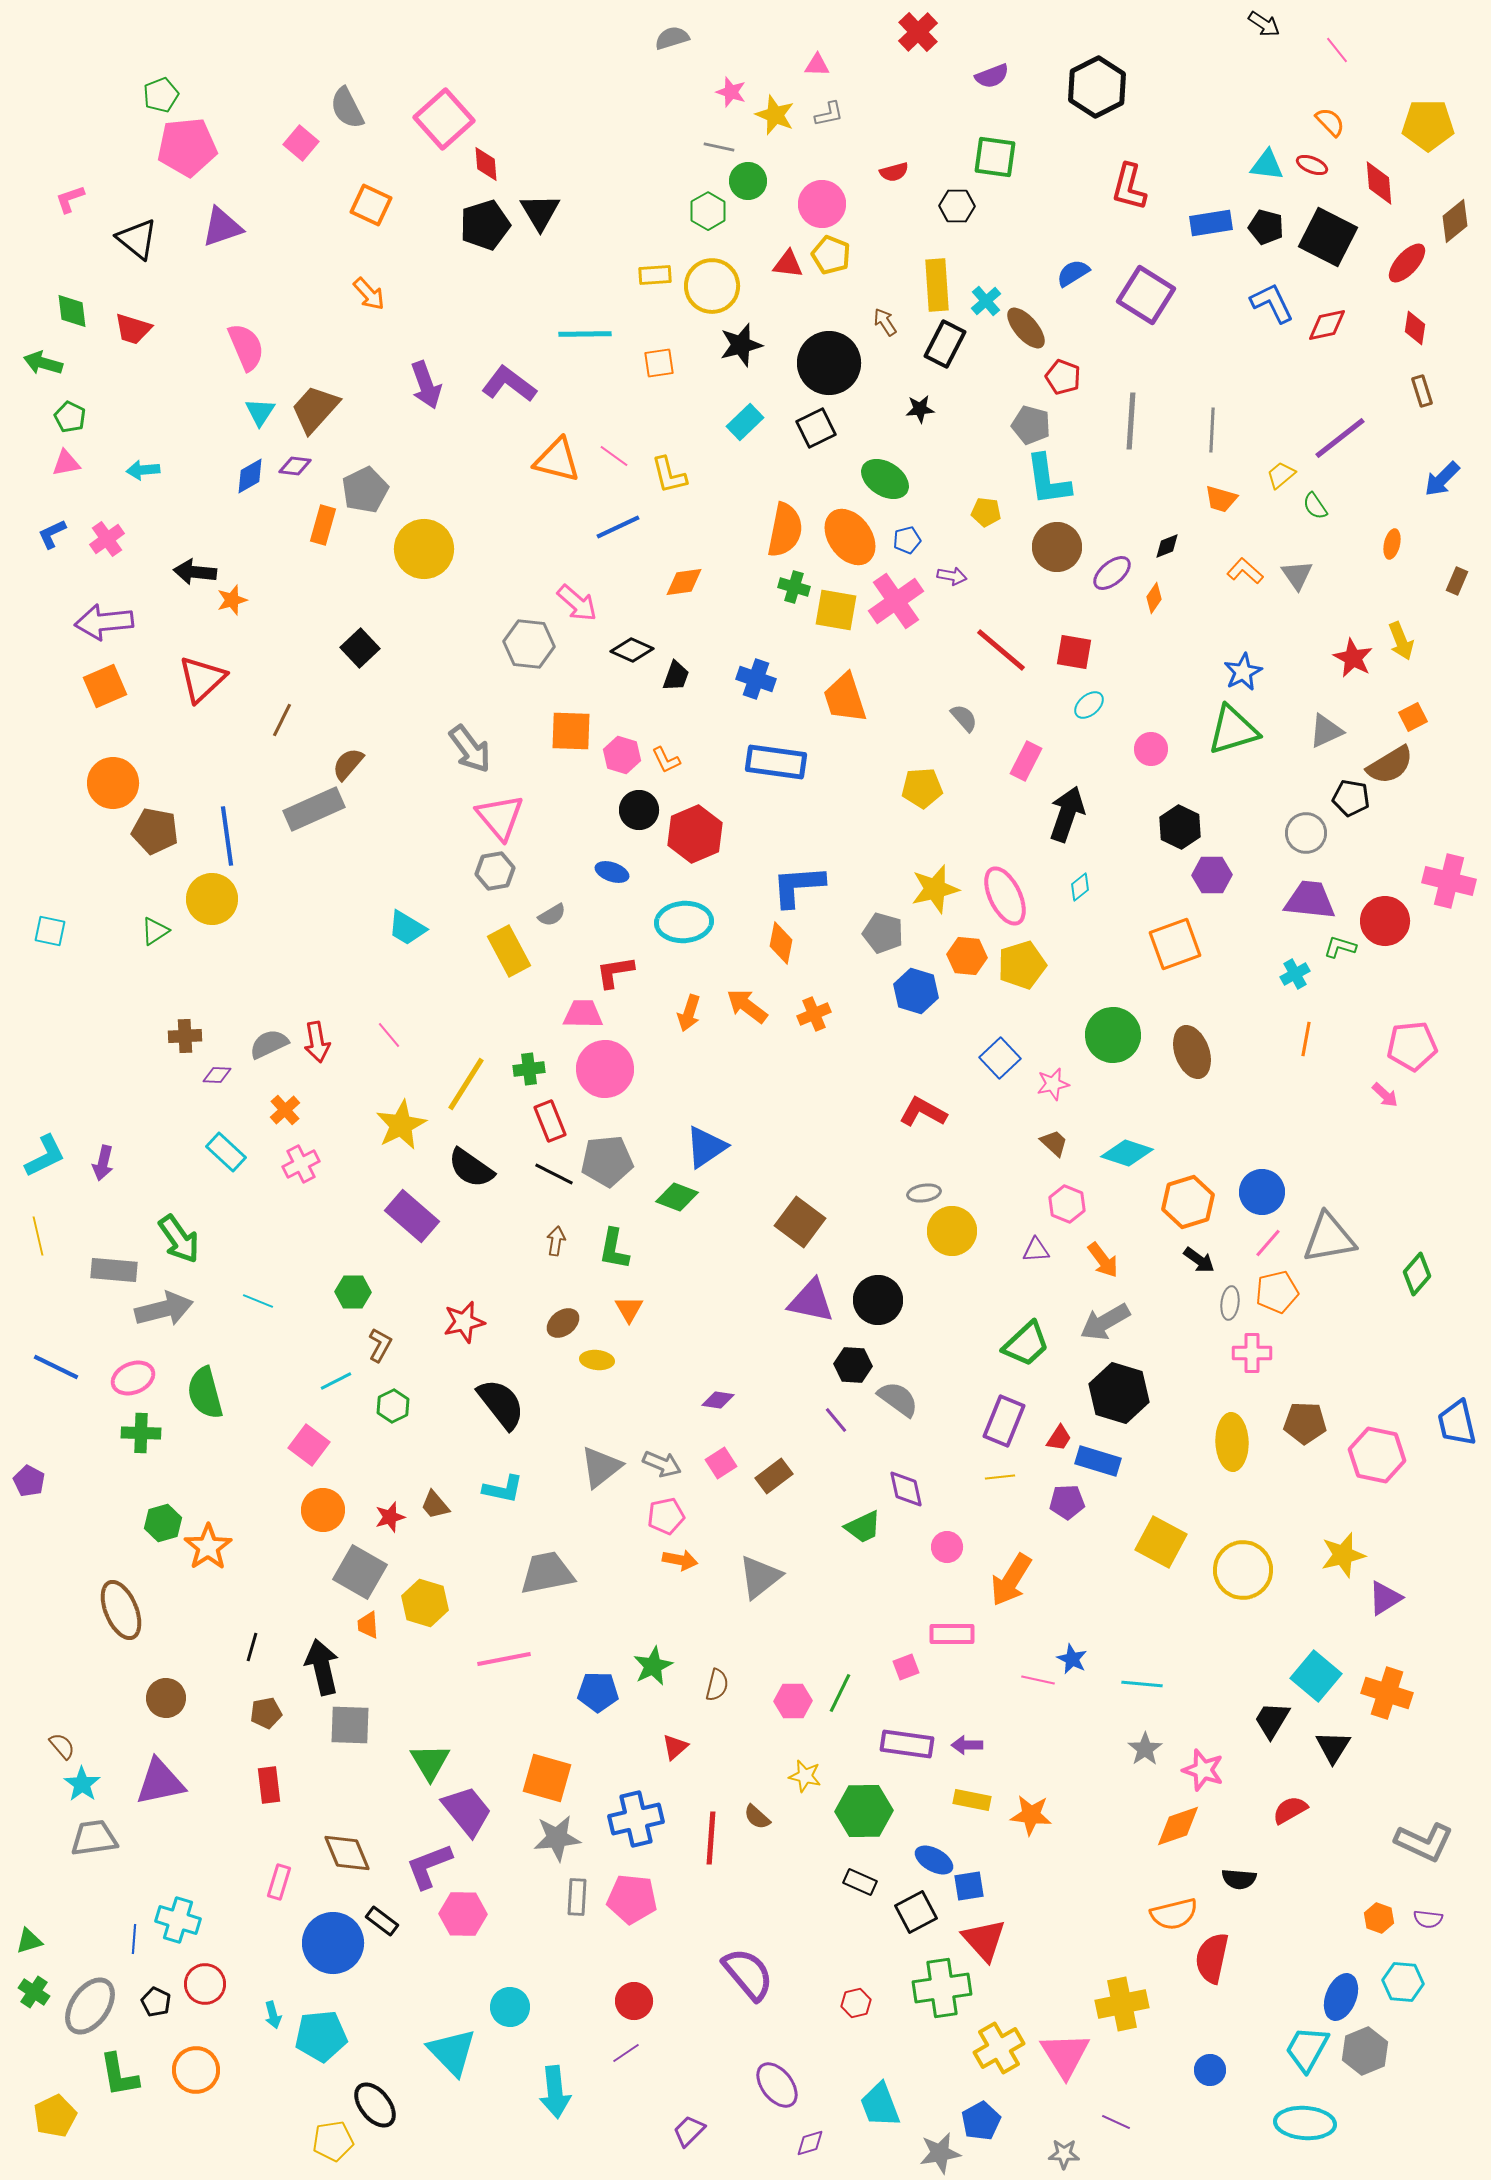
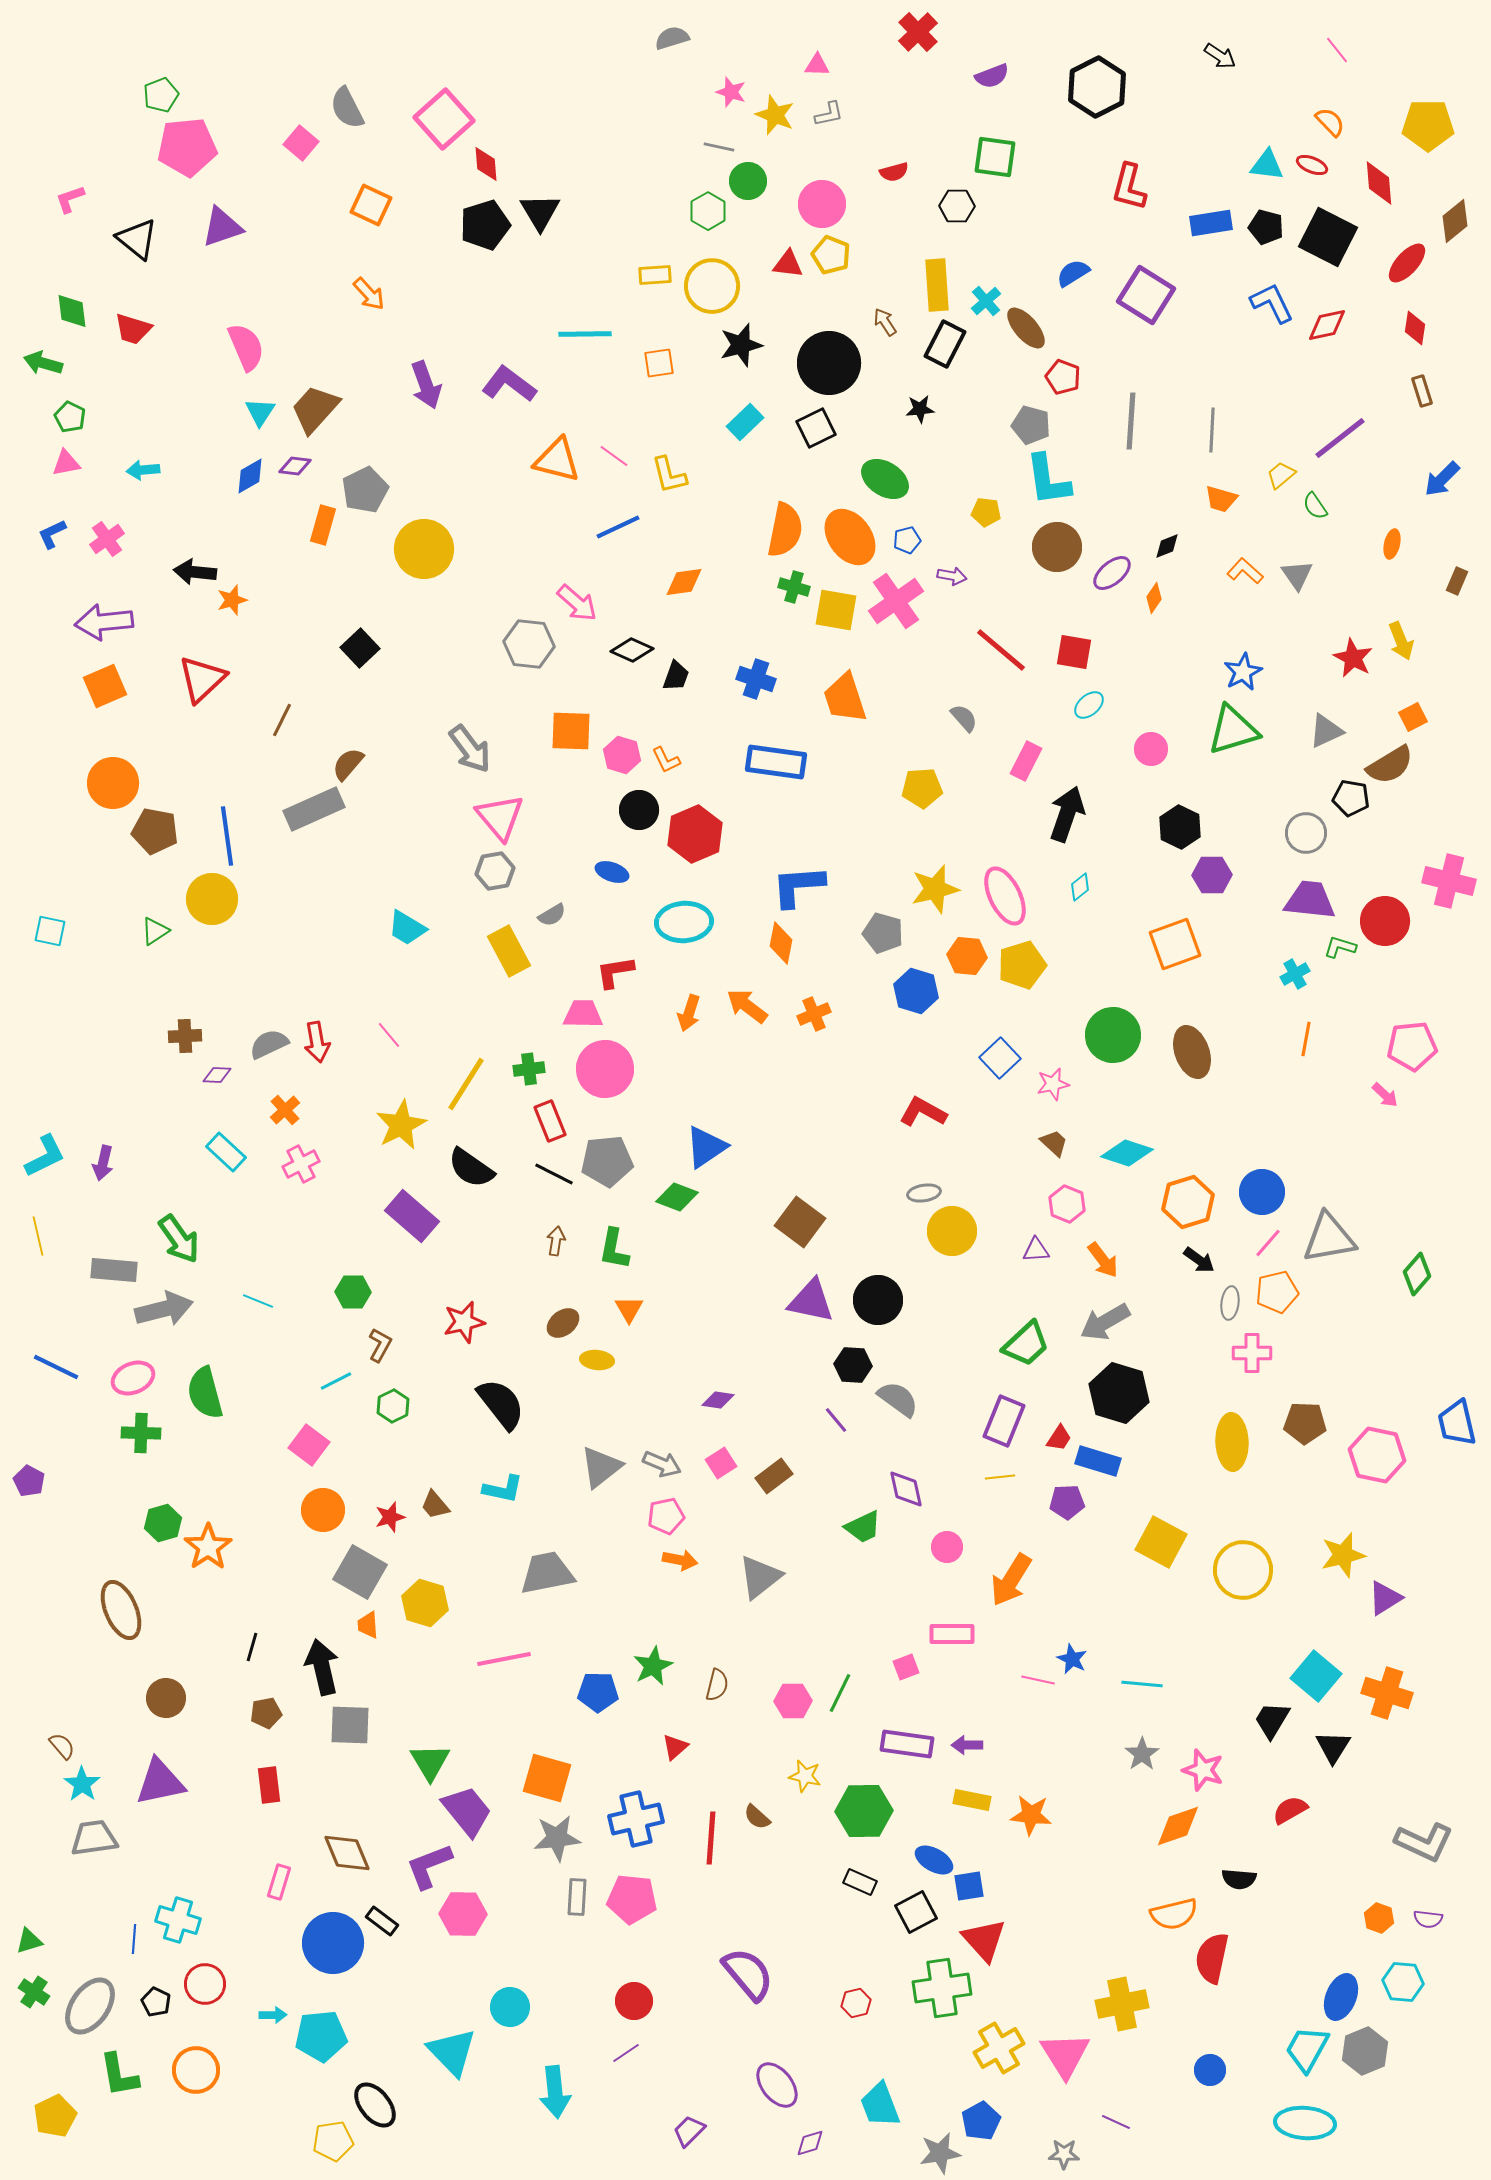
black arrow at (1264, 24): moved 44 px left, 32 px down
gray star at (1145, 1749): moved 3 px left, 5 px down
cyan arrow at (273, 2015): rotated 76 degrees counterclockwise
